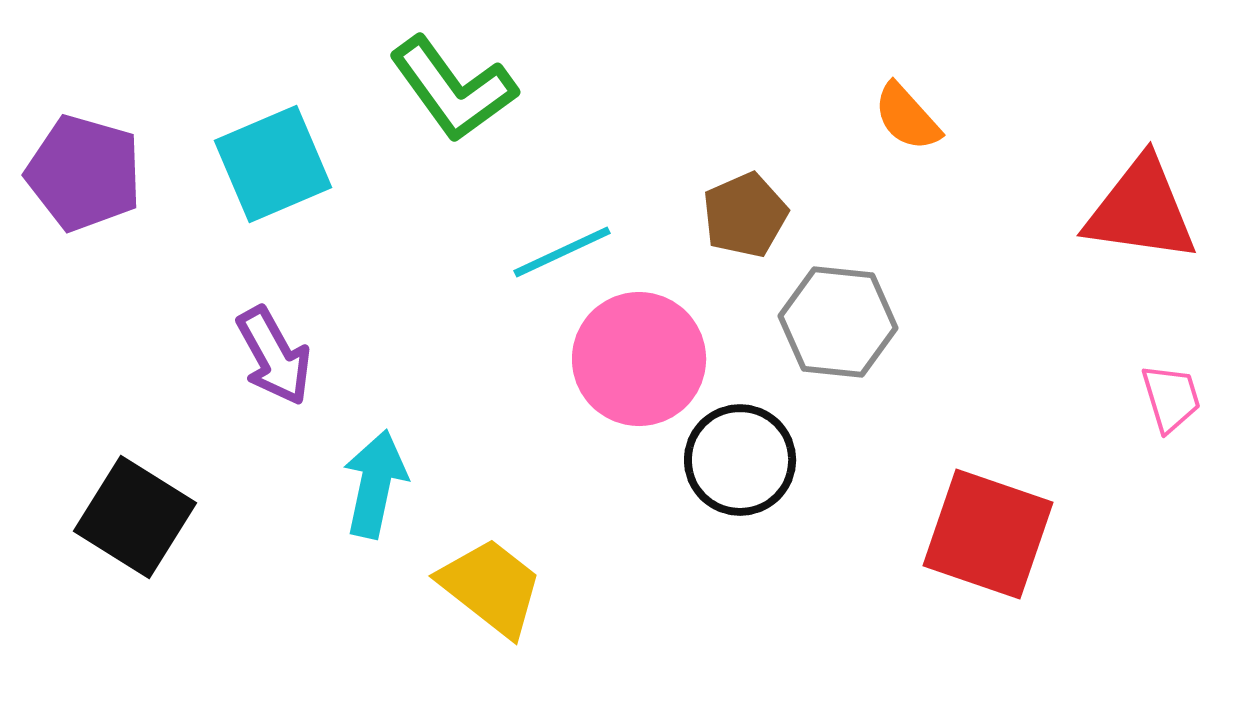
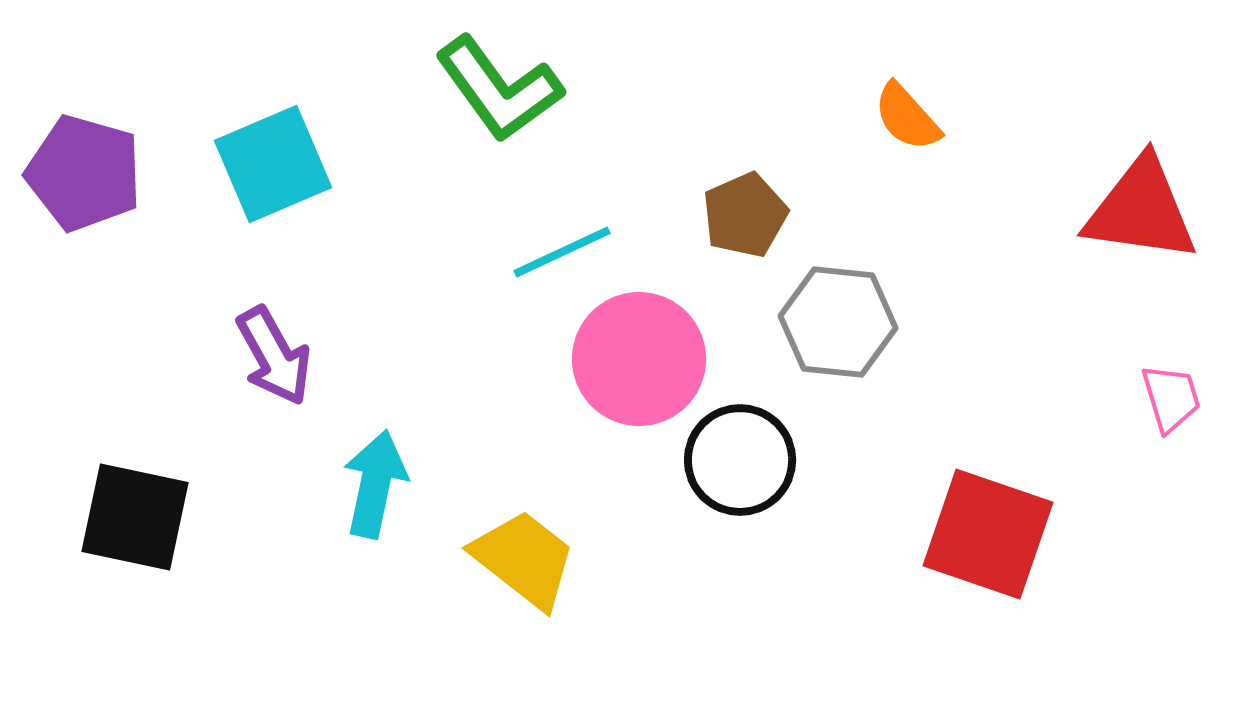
green L-shape: moved 46 px right
black square: rotated 20 degrees counterclockwise
yellow trapezoid: moved 33 px right, 28 px up
